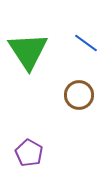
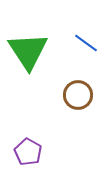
brown circle: moved 1 px left
purple pentagon: moved 1 px left, 1 px up
